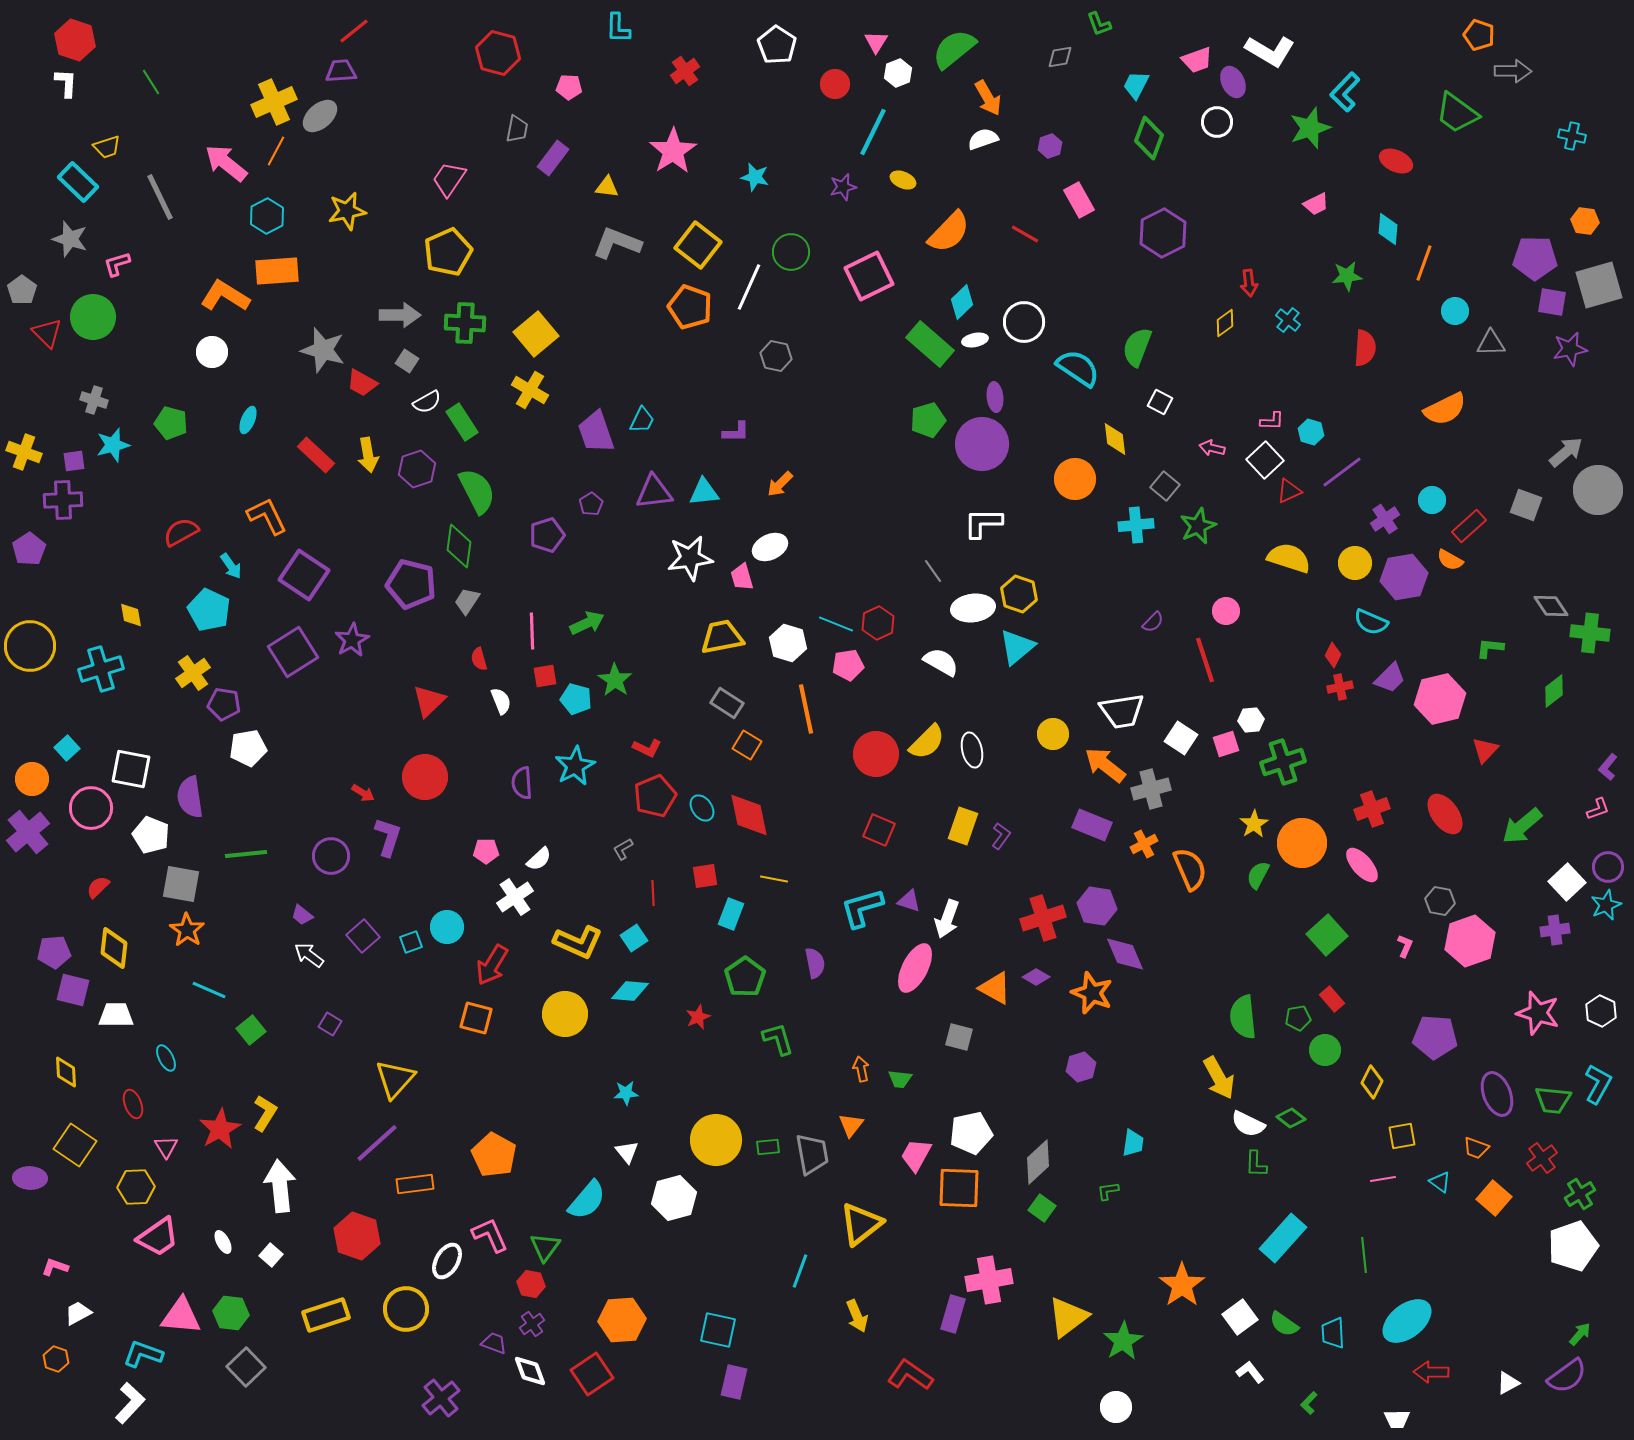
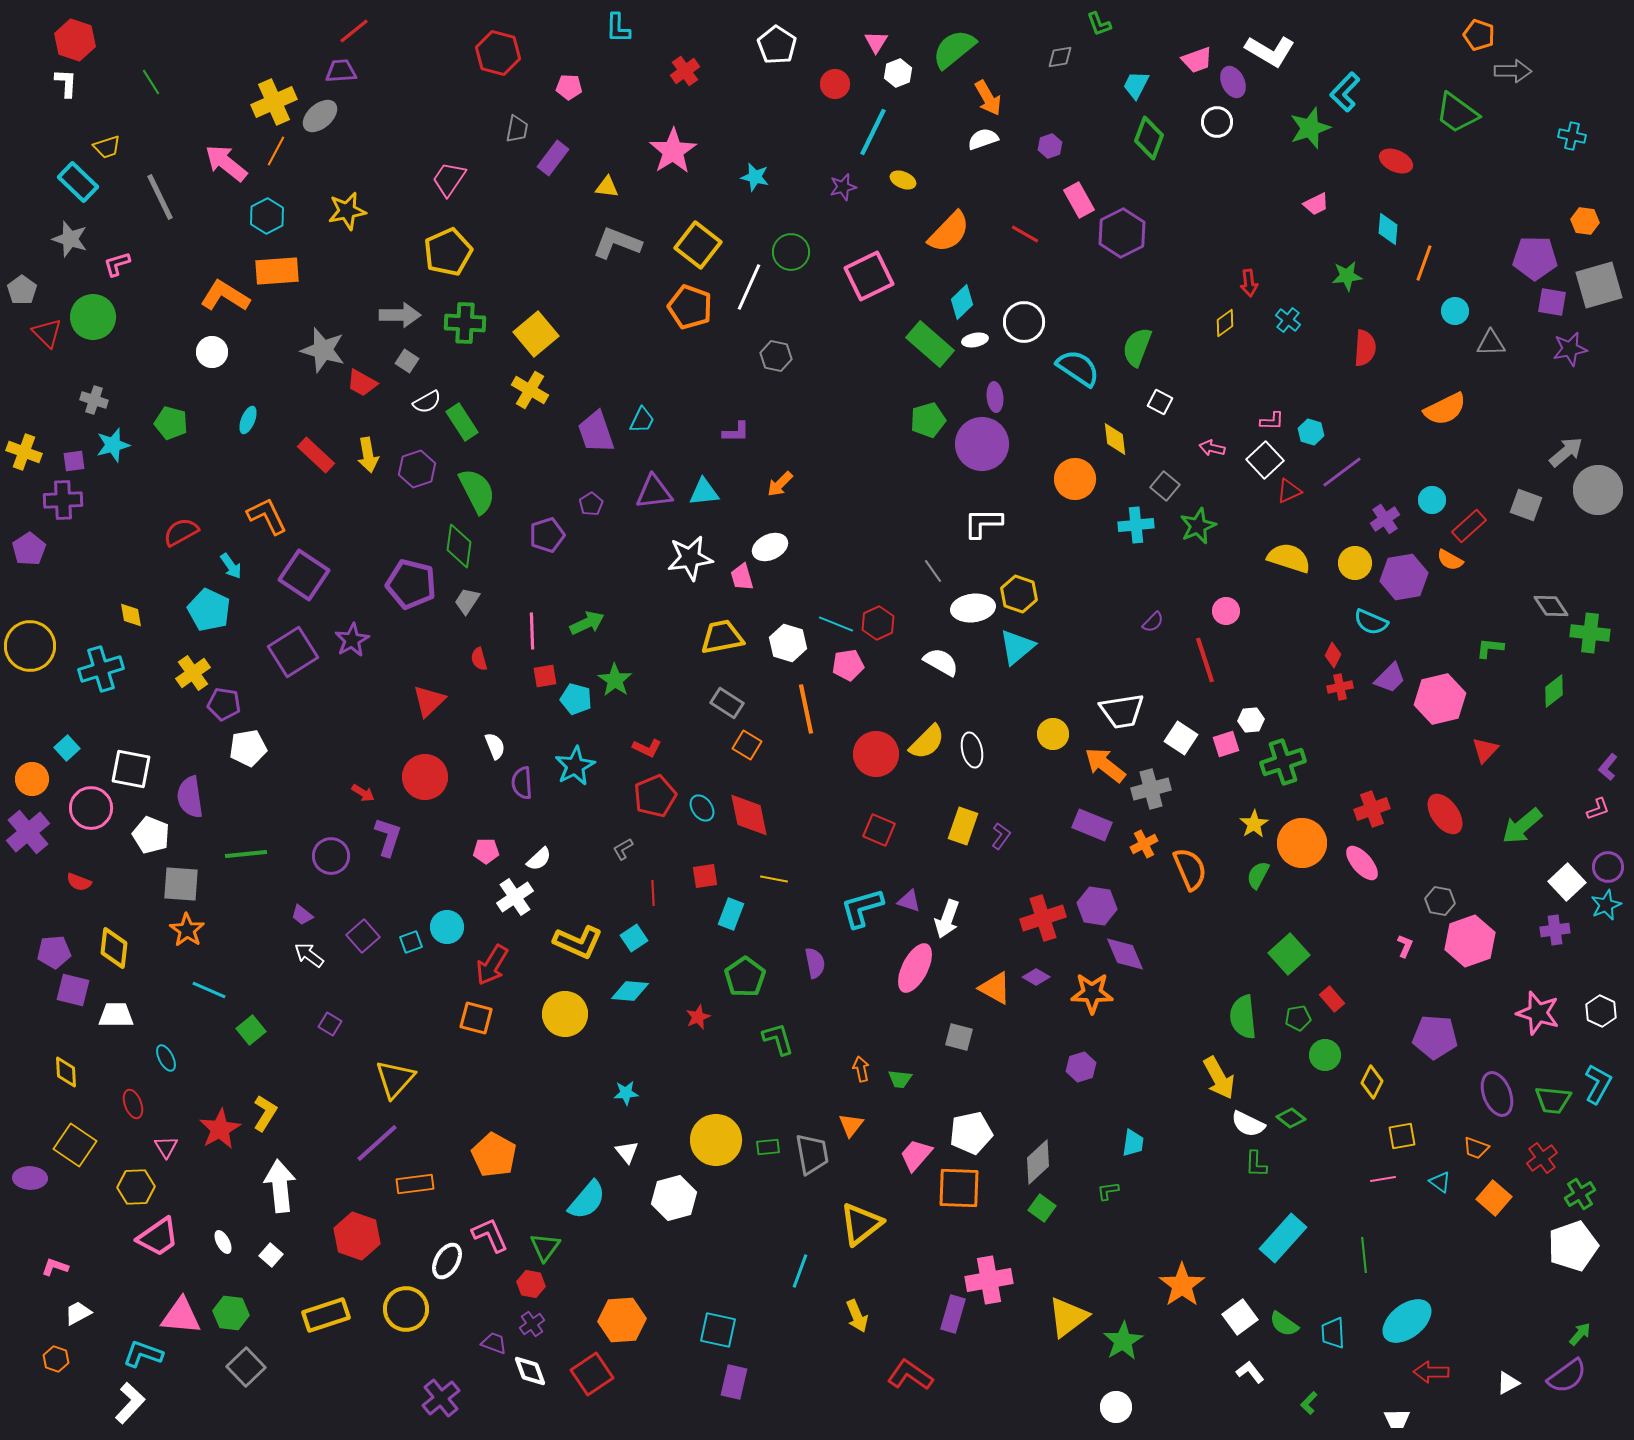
purple hexagon at (1163, 233): moved 41 px left
white semicircle at (501, 701): moved 6 px left, 45 px down
pink ellipse at (1362, 865): moved 2 px up
gray square at (181, 884): rotated 6 degrees counterclockwise
red semicircle at (98, 887): moved 19 px left, 5 px up; rotated 115 degrees counterclockwise
green square at (1327, 935): moved 38 px left, 19 px down
orange star at (1092, 993): rotated 21 degrees counterclockwise
green circle at (1325, 1050): moved 5 px down
pink trapezoid at (916, 1155): rotated 12 degrees clockwise
